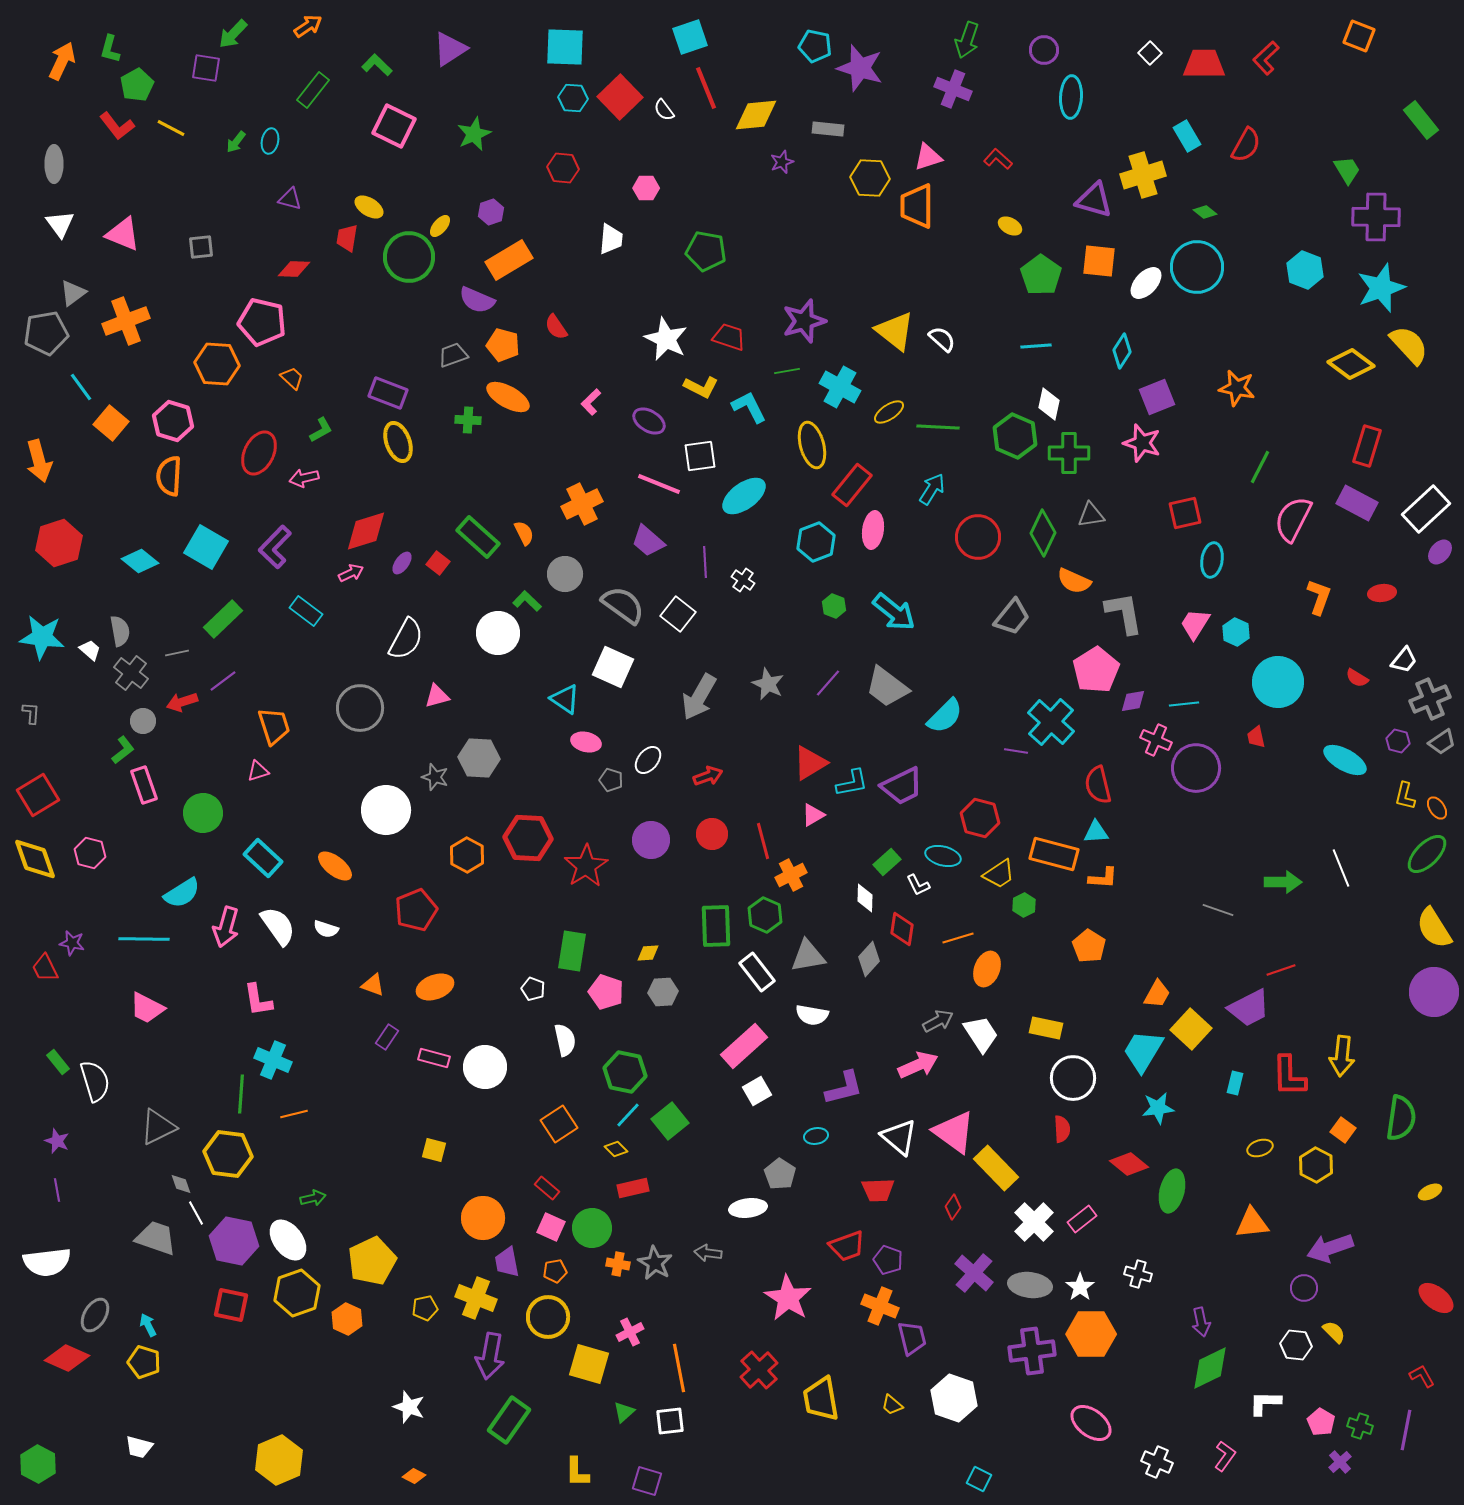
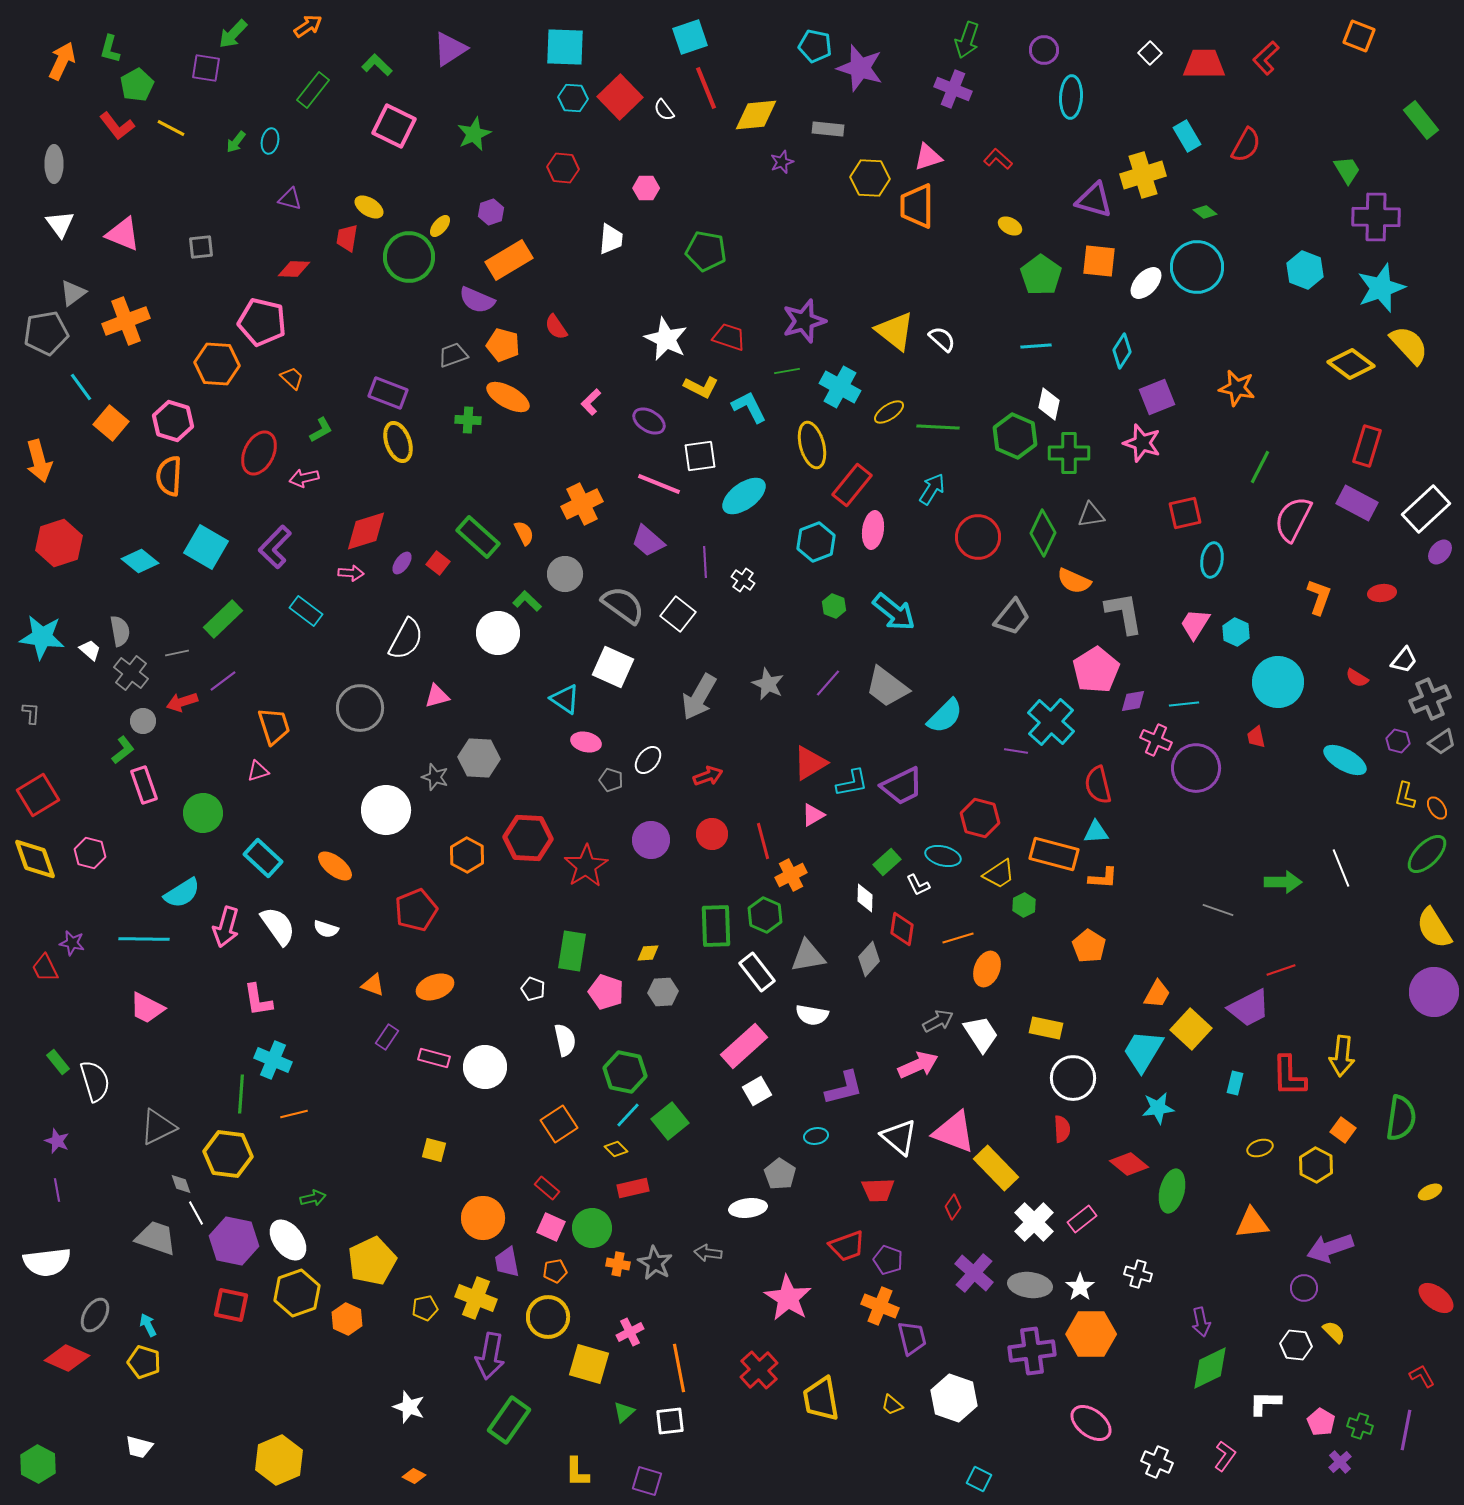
pink arrow at (351, 573): rotated 30 degrees clockwise
pink triangle at (954, 1132): rotated 15 degrees counterclockwise
